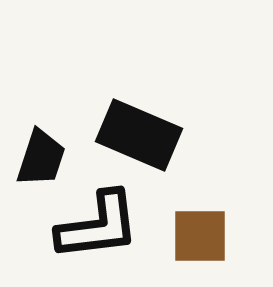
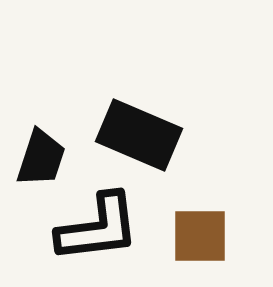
black L-shape: moved 2 px down
